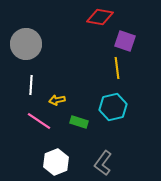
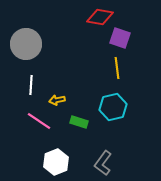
purple square: moved 5 px left, 3 px up
